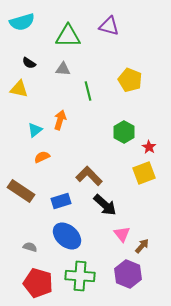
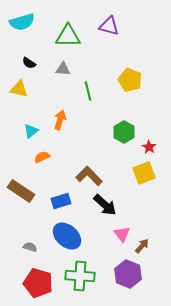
cyan triangle: moved 4 px left, 1 px down
